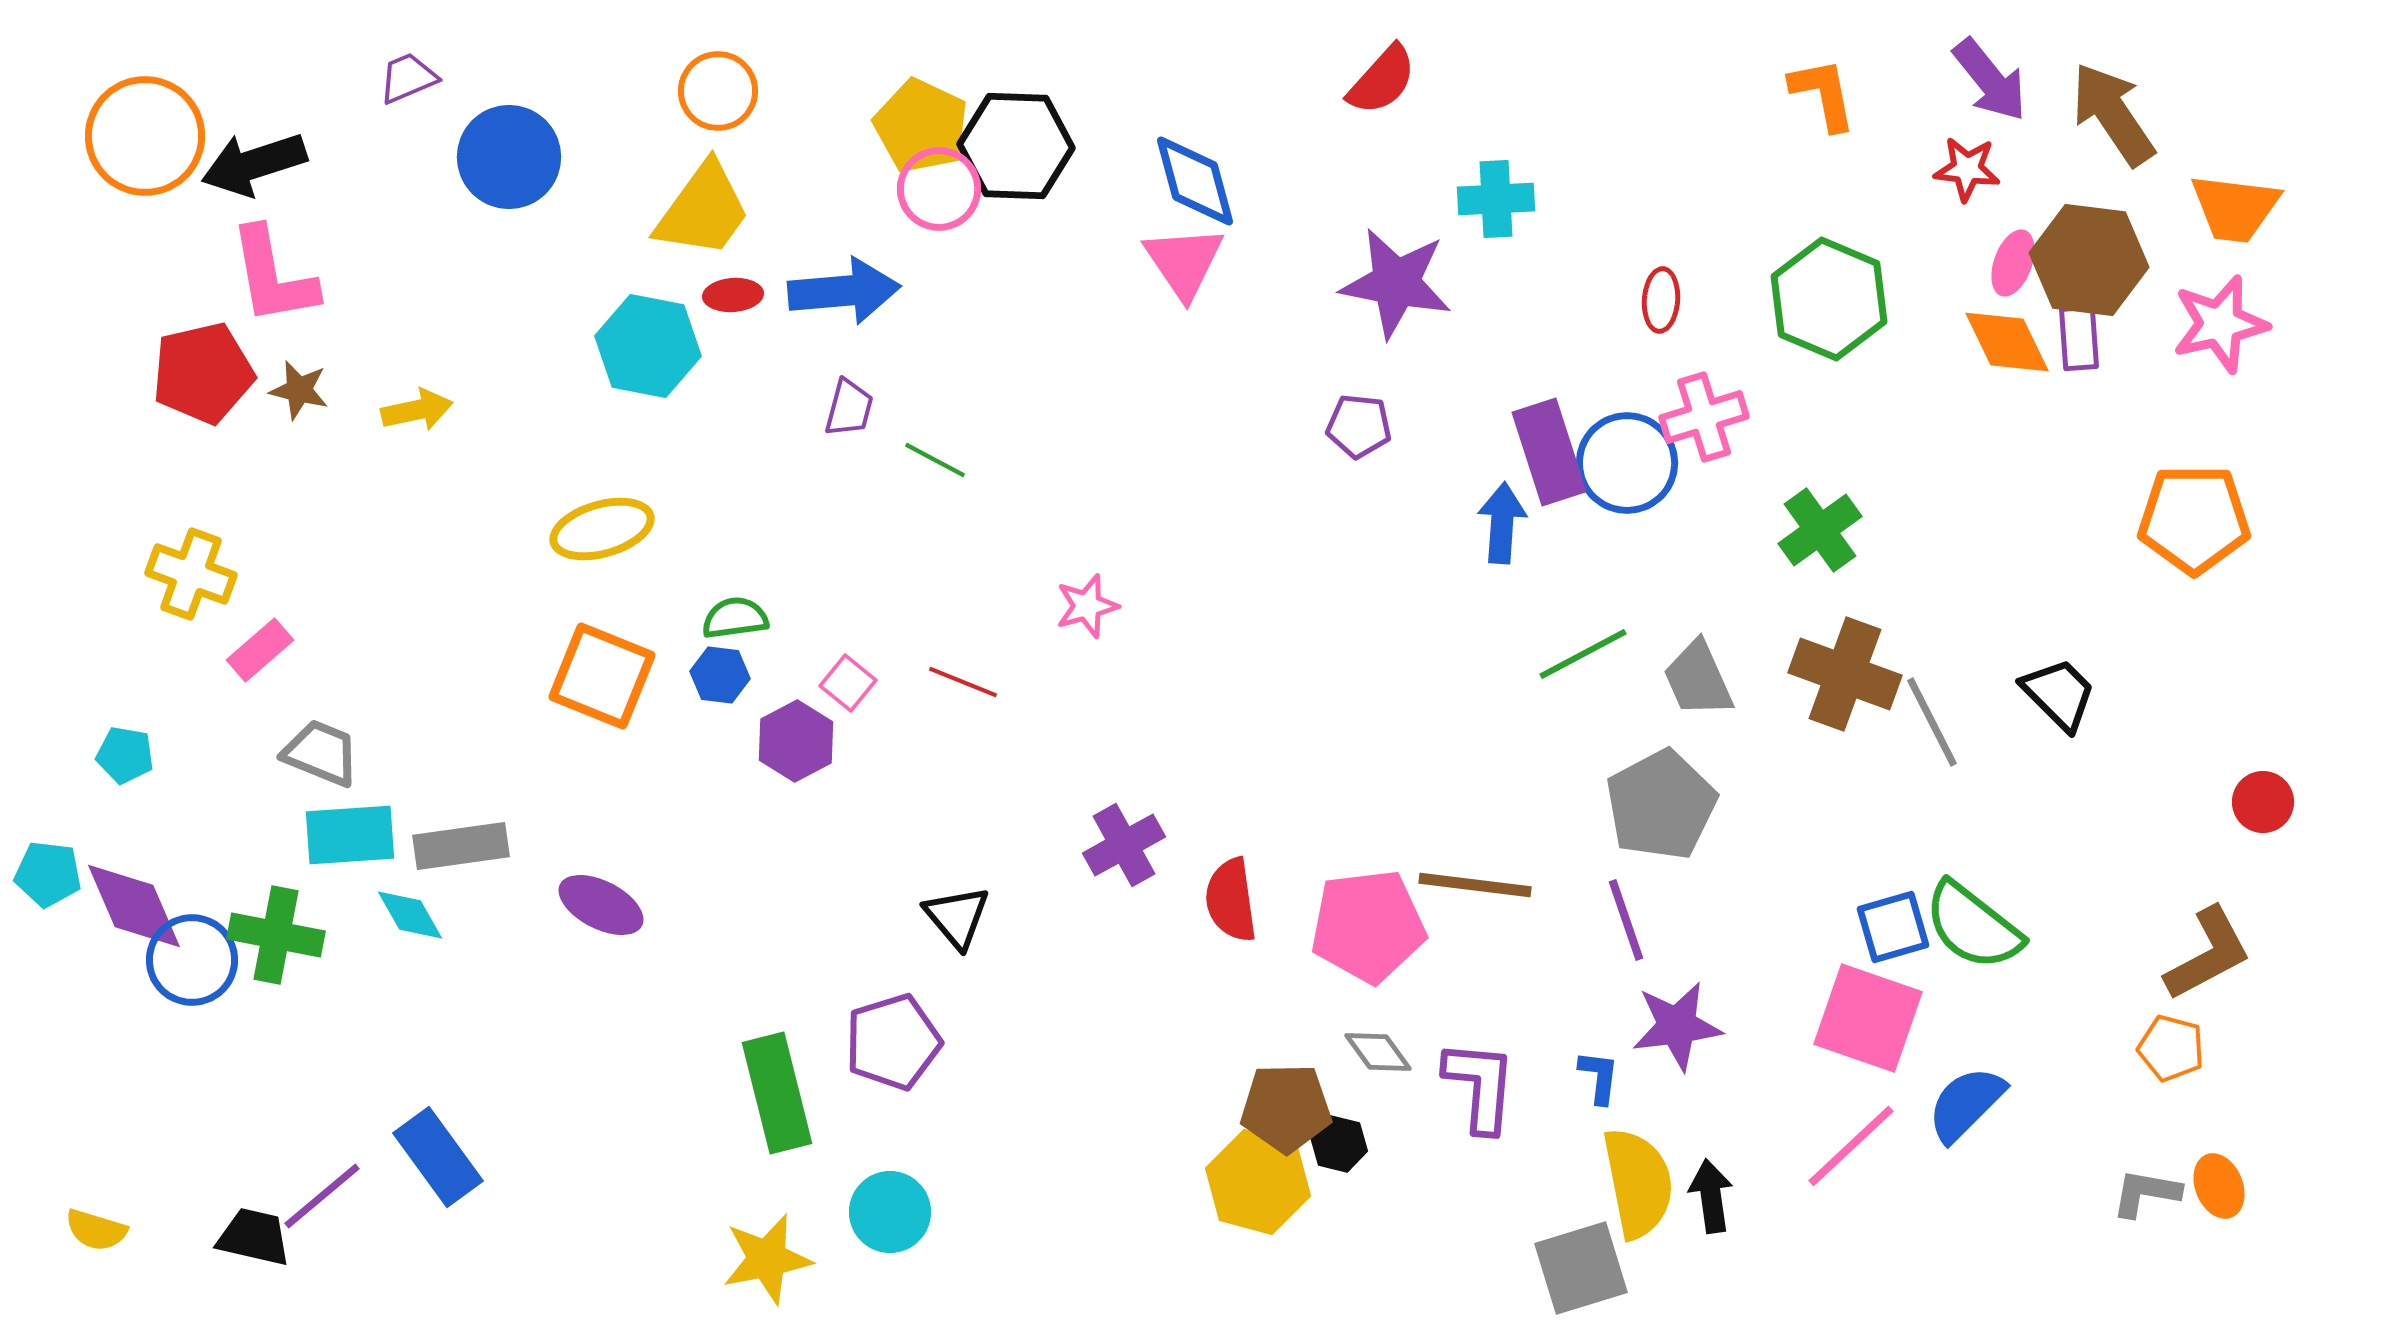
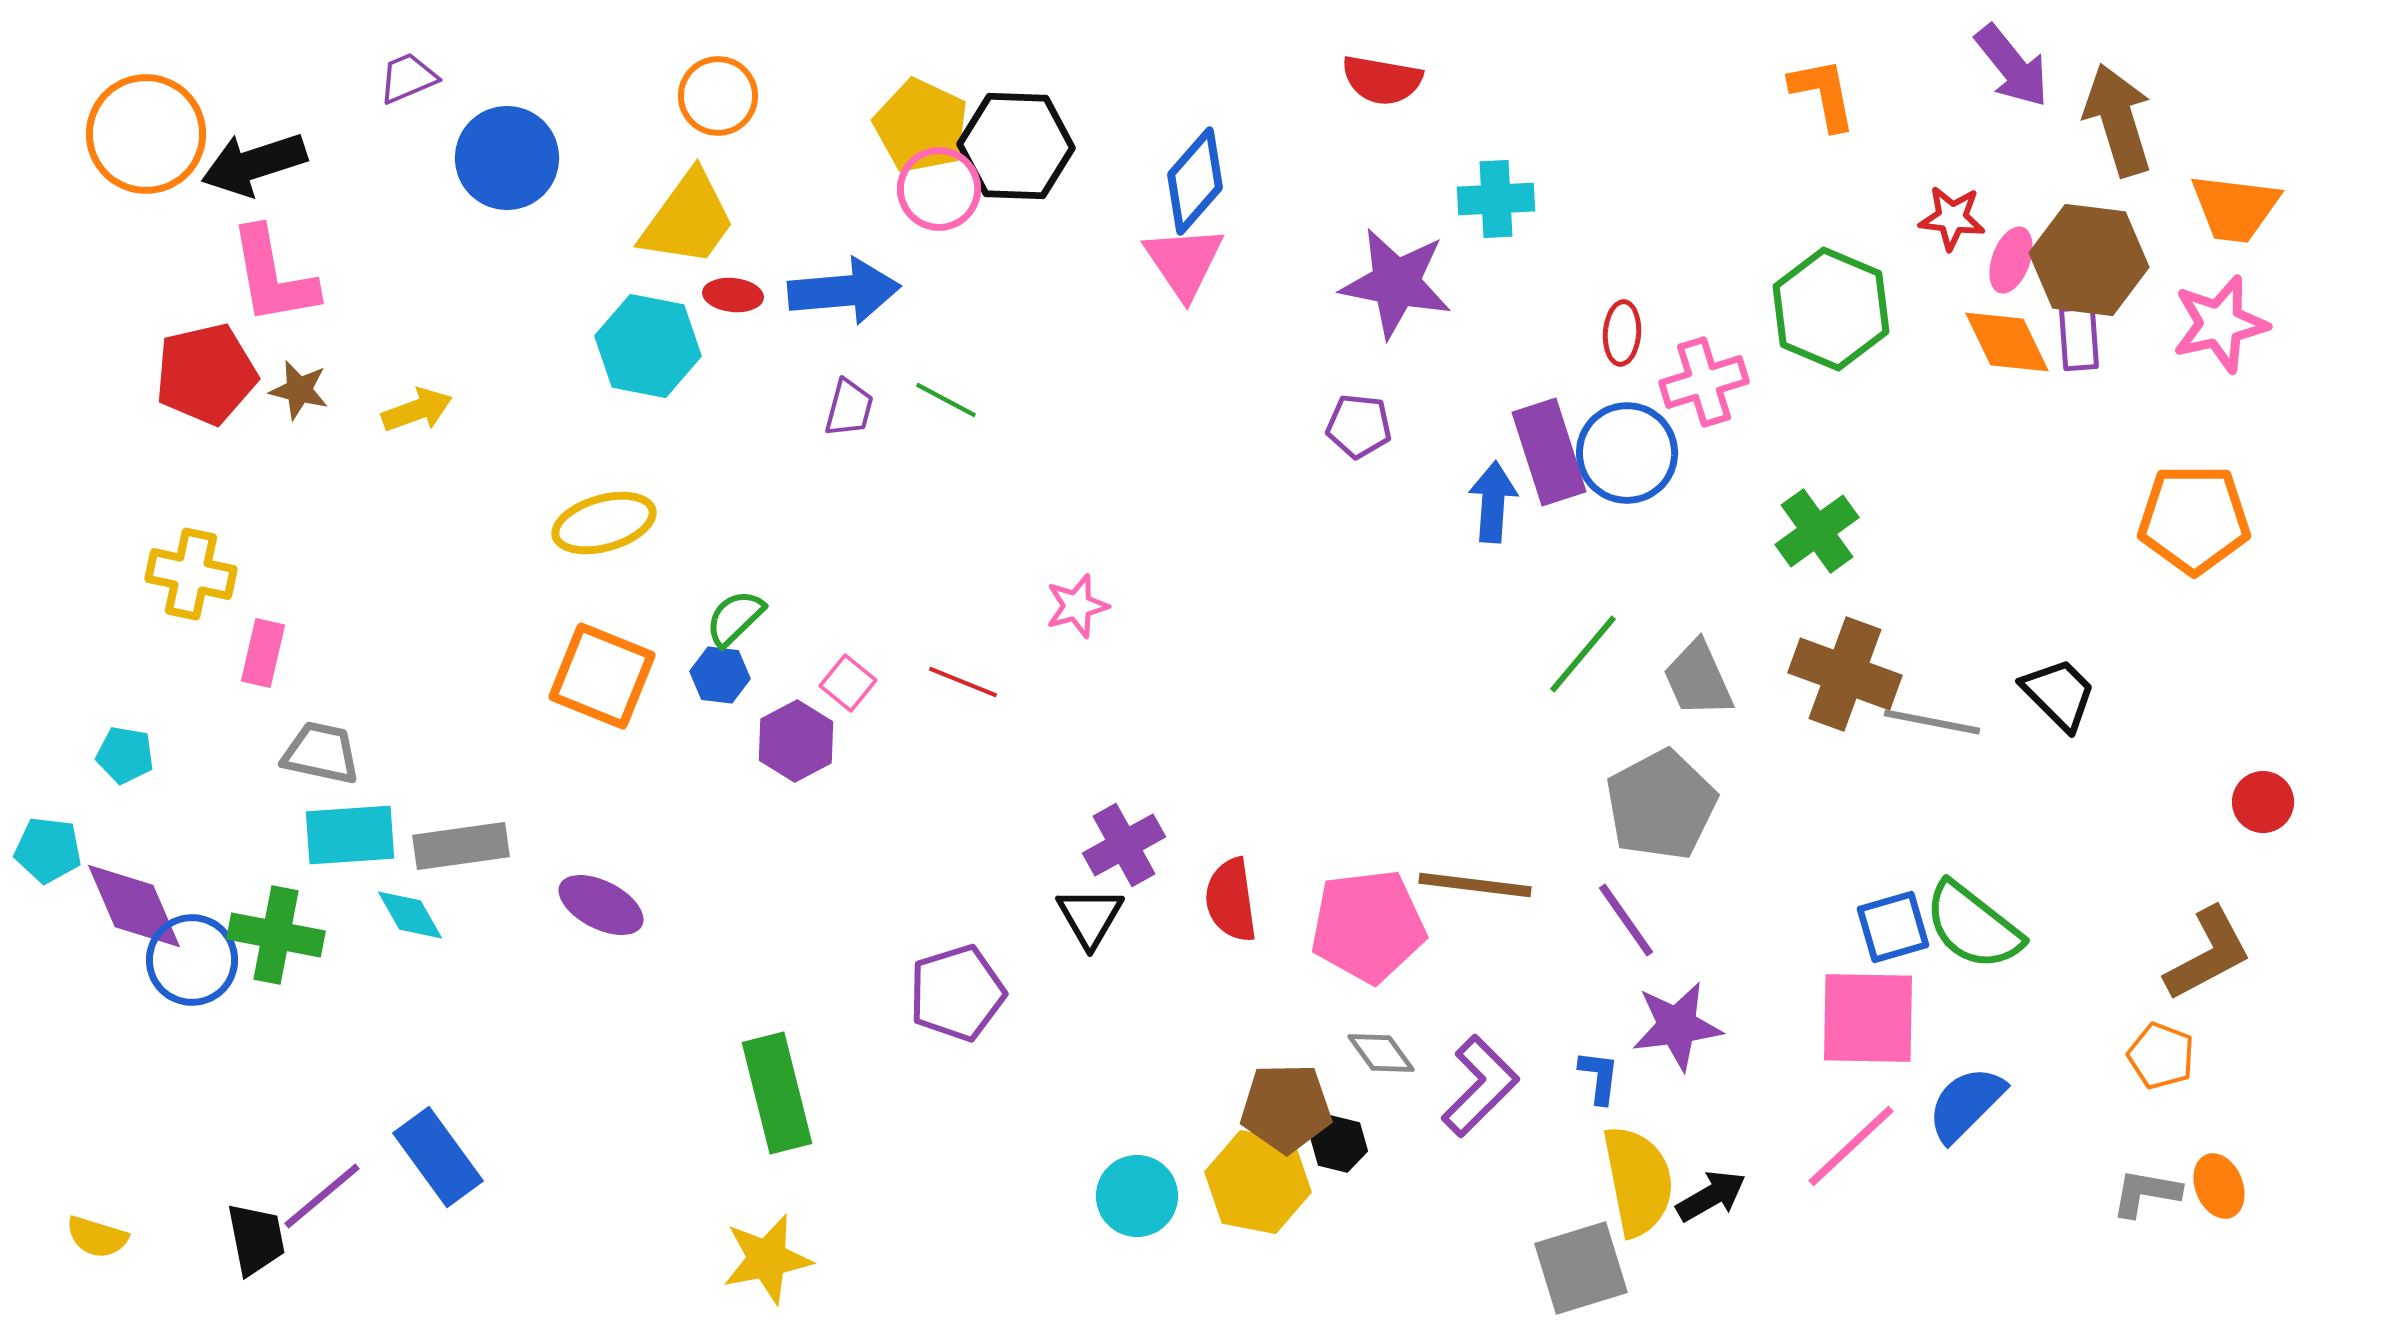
red semicircle at (1382, 80): rotated 58 degrees clockwise
purple arrow at (1990, 80): moved 22 px right, 14 px up
orange circle at (718, 91): moved 5 px down
brown arrow at (2113, 114): moved 5 px right, 6 px down; rotated 17 degrees clockwise
orange circle at (145, 136): moved 1 px right, 2 px up
blue circle at (509, 157): moved 2 px left, 1 px down
red star at (1967, 169): moved 15 px left, 49 px down
blue diamond at (1195, 181): rotated 56 degrees clockwise
yellow trapezoid at (703, 210): moved 15 px left, 9 px down
pink ellipse at (2013, 263): moved 2 px left, 3 px up
red ellipse at (733, 295): rotated 10 degrees clockwise
green hexagon at (1829, 299): moved 2 px right, 10 px down
red ellipse at (1661, 300): moved 39 px left, 33 px down
red pentagon at (203, 373): moved 3 px right, 1 px down
yellow arrow at (417, 410): rotated 8 degrees counterclockwise
pink cross at (1704, 417): moved 35 px up
green line at (935, 460): moved 11 px right, 60 px up
blue circle at (1627, 463): moved 10 px up
blue arrow at (1502, 523): moved 9 px left, 21 px up
yellow ellipse at (602, 529): moved 2 px right, 6 px up
green cross at (1820, 530): moved 3 px left, 1 px down
yellow cross at (191, 574): rotated 8 degrees counterclockwise
pink star at (1087, 606): moved 10 px left
green semicircle at (735, 618): rotated 36 degrees counterclockwise
pink rectangle at (260, 650): moved 3 px right, 3 px down; rotated 36 degrees counterclockwise
green line at (1583, 654): rotated 22 degrees counterclockwise
gray line at (1932, 722): rotated 52 degrees counterclockwise
gray trapezoid at (321, 753): rotated 10 degrees counterclockwise
cyan pentagon at (48, 874): moved 24 px up
black triangle at (957, 917): moved 133 px right; rotated 10 degrees clockwise
purple line at (1626, 920): rotated 16 degrees counterclockwise
pink square at (1868, 1018): rotated 18 degrees counterclockwise
purple pentagon at (893, 1042): moved 64 px right, 49 px up
orange pentagon at (2171, 1048): moved 10 px left, 8 px down; rotated 6 degrees clockwise
gray diamond at (1378, 1052): moved 3 px right, 1 px down
purple L-shape at (1480, 1086): rotated 40 degrees clockwise
yellow hexagon at (1258, 1182): rotated 4 degrees counterclockwise
yellow semicircle at (1638, 1183): moved 2 px up
black arrow at (1711, 1196): rotated 68 degrees clockwise
cyan circle at (890, 1212): moved 247 px right, 16 px up
yellow semicircle at (96, 1230): moved 1 px right, 7 px down
black trapezoid at (254, 1237): moved 2 px right, 2 px down; rotated 66 degrees clockwise
